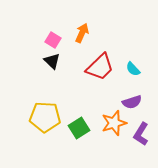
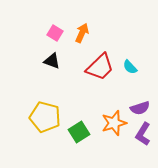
pink square: moved 2 px right, 7 px up
black triangle: rotated 24 degrees counterclockwise
cyan semicircle: moved 3 px left, 2 px up
purple semicircle: moved 8 px right, 6 px down
yellow pentagon: rotated 12 degrees clockwise
green square: moved 4 px down
purple L-shape: moved 2 px right
